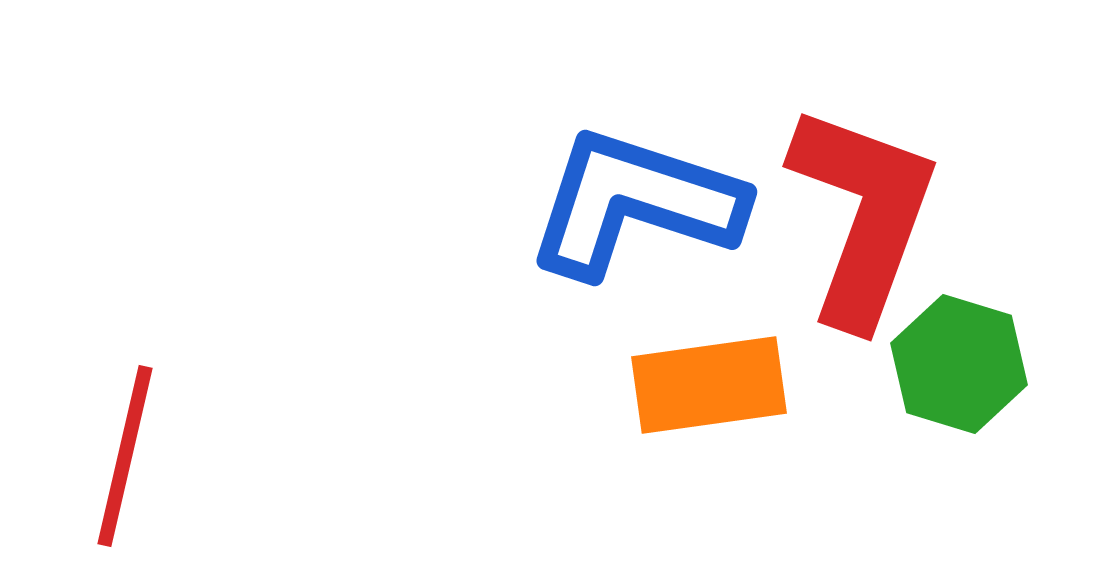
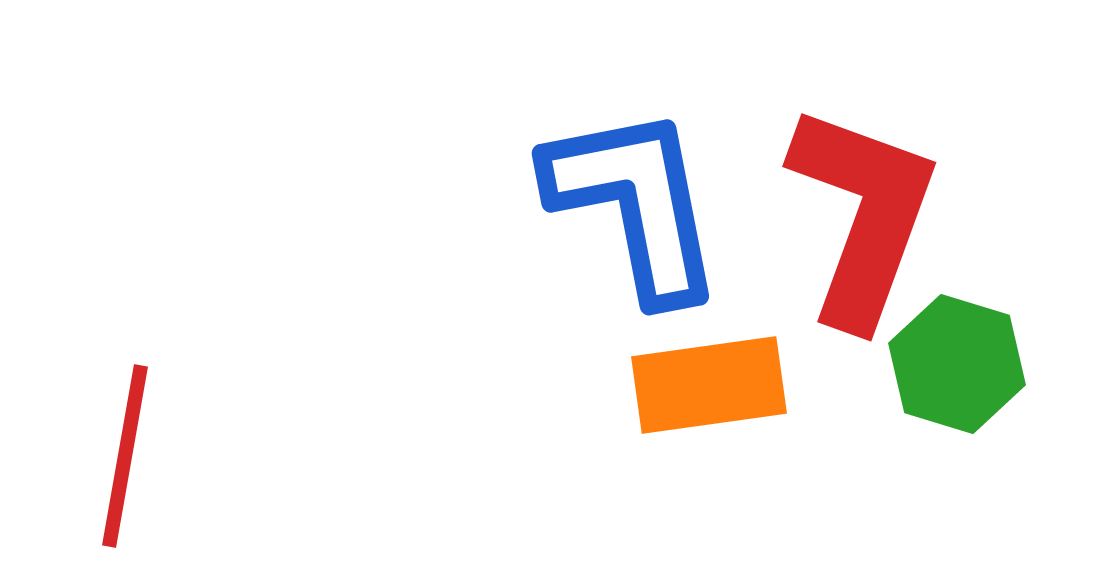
blue L-shape: rotated 61 degrees clockwise
green hexagon: moved 2 px left
red line: rotated 3 degrees counterclockwise
